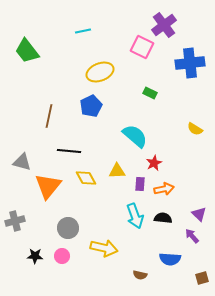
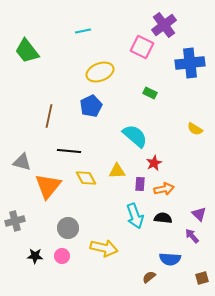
brown semicircle: moved 9 px right, 2 px down; rotated 128 degrees clockwise
